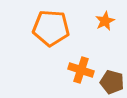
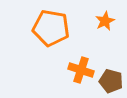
orange pentagon: rotated 6 degrees clockwise
brown pentagon: moved 1 px left, 1 px up
